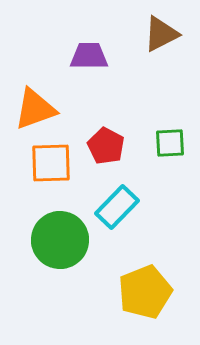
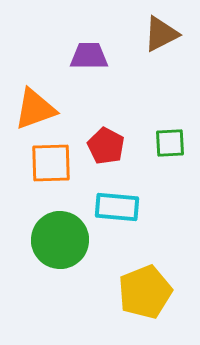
cyan rectangle: rotated 51 degrees clockwise
